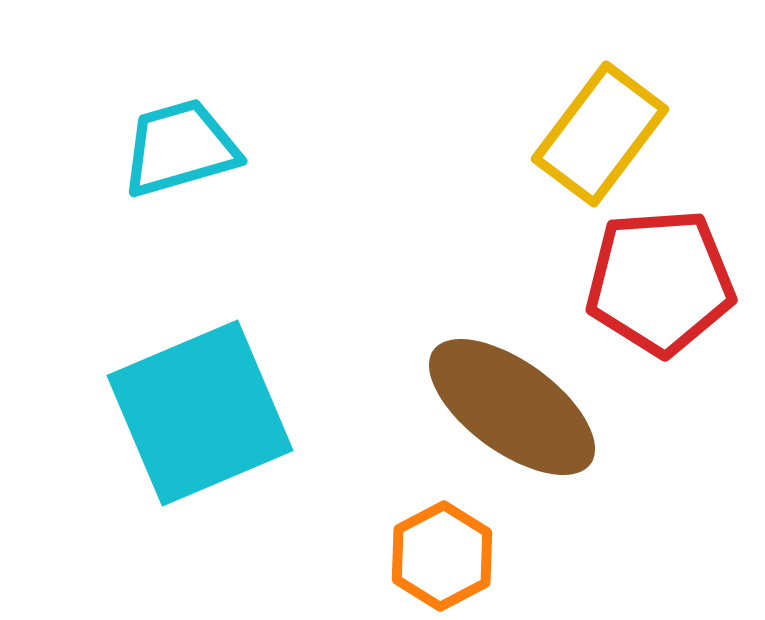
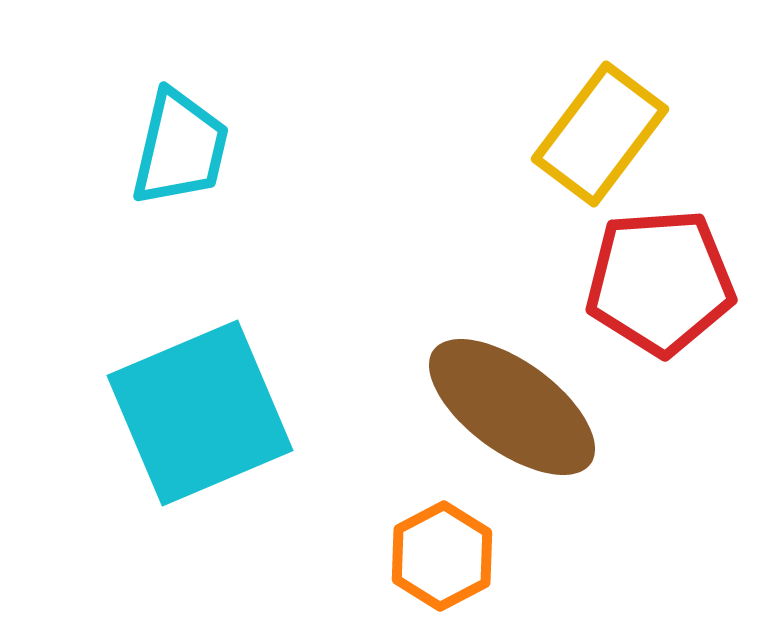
cyan trapezoid: rotated 119 degrees clockwise
